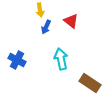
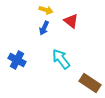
yellow arrow: moved 6 px right; rotated 64 degrees counterclockwise
blue arrow: moved 2 px left, 1 px down
cyan arrow: rotated 25 degrees counterclockwise
